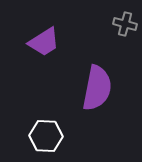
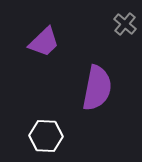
gray cross: rotated 25 degrees clockwise
purple trapezoid: rotated 12 degrees counterclockwise
